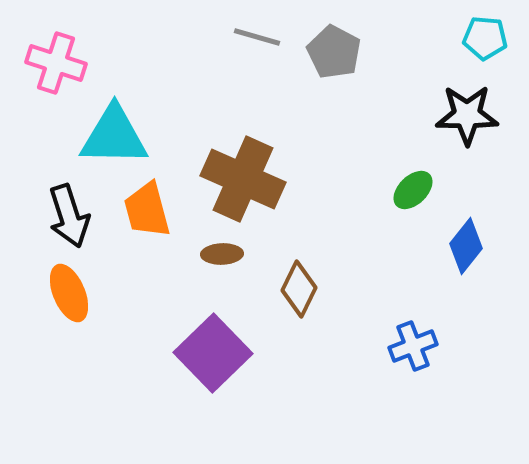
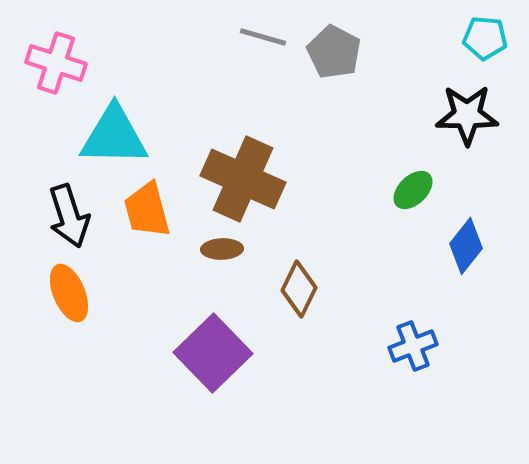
gray line: moved 6 px right
brown ellipse: moved 5 px up
